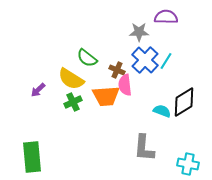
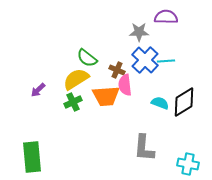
cyan line: rotated 54 degrees clockwise
yellow semicircle: moved 5 px right; rotated 116 degrees clockwise
cyan semicircle: moved 2 px left, 8 px up
